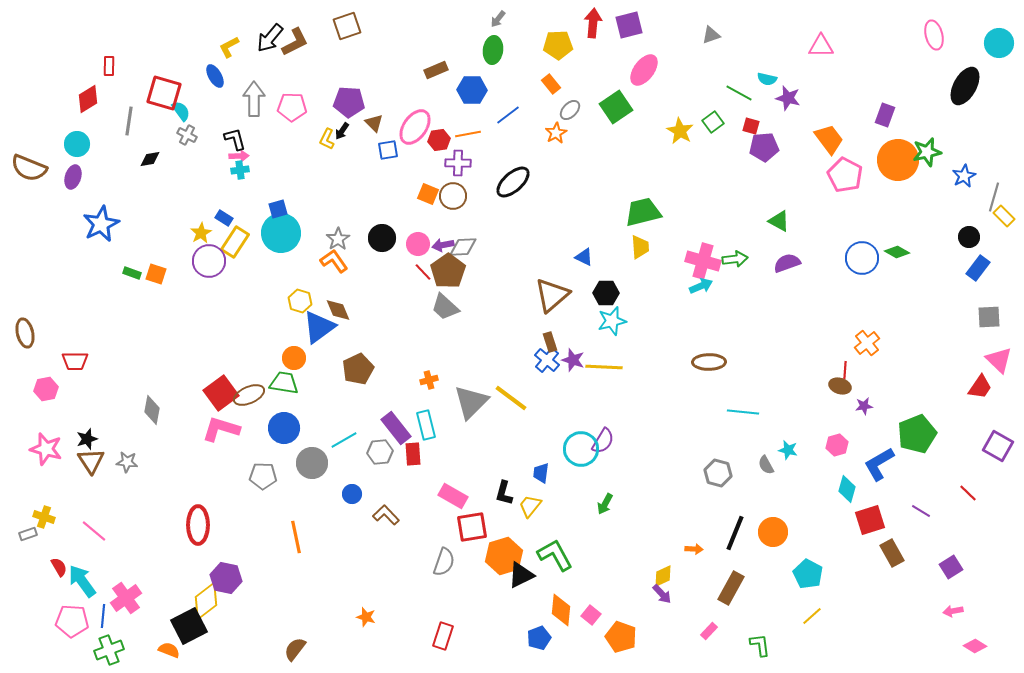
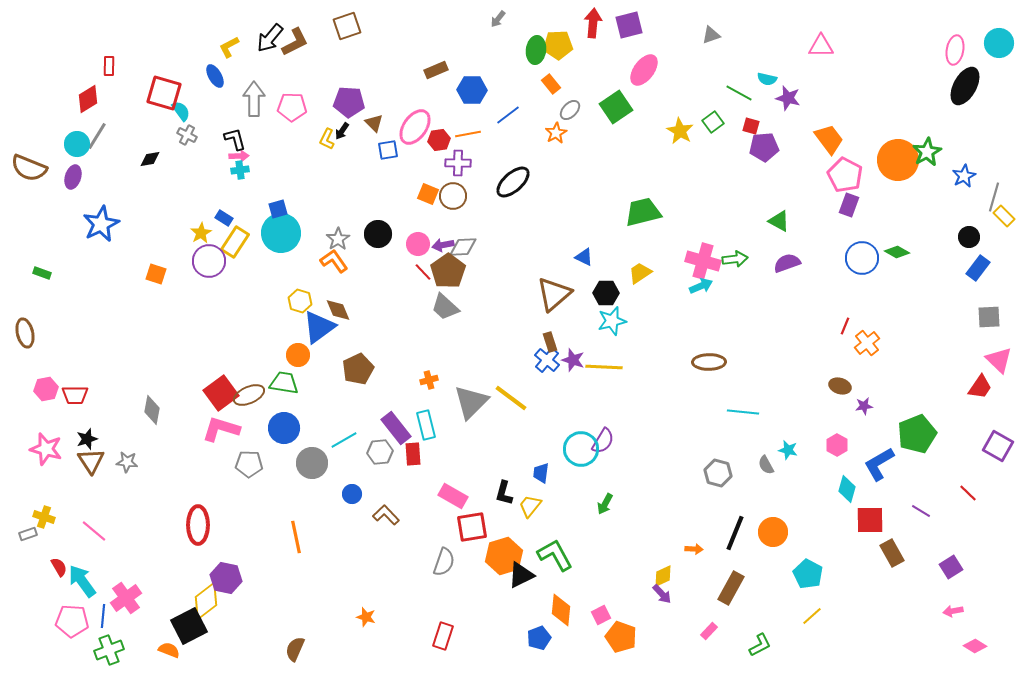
pink ellipse at (934, 35): moved 21 px right, 15 px down; rotated 24 degrees clockwise
green ellipse at (493, 50): moved 43 px right
purple rectangle at (885, 115): moved 36 px left, 90 px down
gray line at (129, 121): moved 32 px left, 15 px down; rotated 24 degrees clockwise
green star at (927, 152): rotated 16 degrees counterclockwise
black circle at (382, 238): moved 4 px left, 4 px up
yellow trapezoid at (640, 247): moved 26 px down; rotated 120 degrees counterclockwise
green rectangle at (132, 273): moved 90 px left
brown triangle at (552, 295): moved 2 px right, 1 px up
orange circle at (294, 358): moved 4 px right, 3 px up
red trapezoid at (75, 361): moved 34 px down
red line at (845, 370): moved 44 px up; rotated 18 degrees clockwise
pink hexagon at (837, 445): rotated 15 degrees counterclockwise
gray pentagon at (263, 476): moved 14 px left, 12 px up
red square at (870, 520): rotated 16 degrees clockwise
pink square at (591, 615): moved 10 px right; rotated 24 degrees clockwise
green L-shape at (760, 645): rotated 70 degrees clockwise
brown semicircle at (295, 649): rotated 15 degrees counterclockwise
